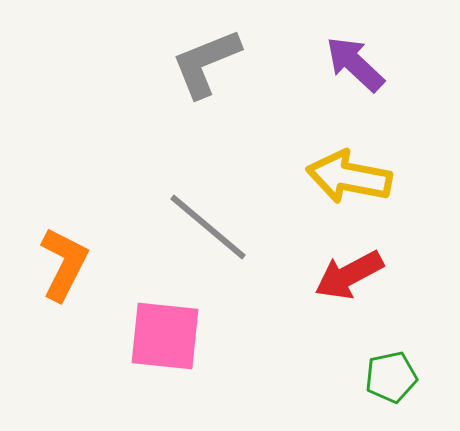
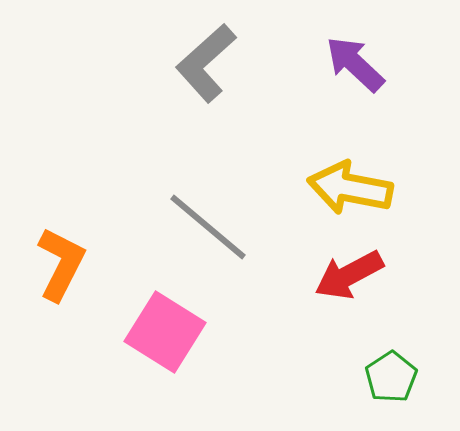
gray L-shape: rotated 20 degrees counterclockwise
yellow arrow: moved 1 px right, 11 px down
orange L-shape: moved 3 px left
pink square: moved 4 px up; rotated 26 degrees clockwise
green pentagon: rotated 21 degrees counterclockwise
